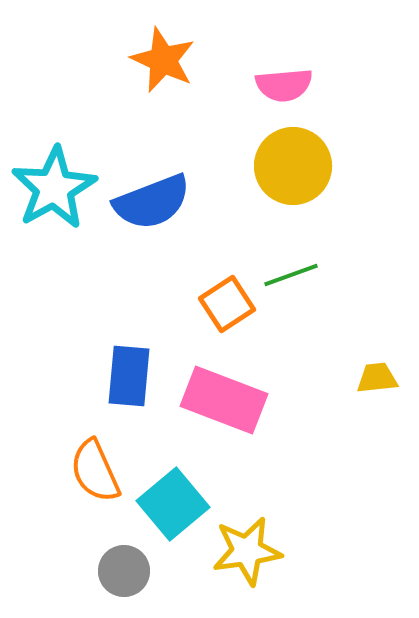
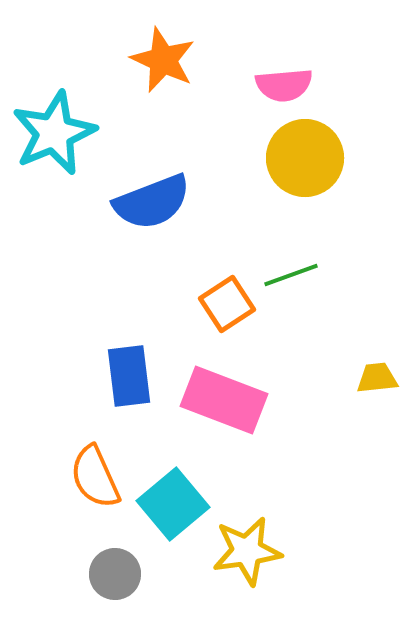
yellow circle: moved 12 px right, 8 px up
cyan star: moved 55 px up; rotated 6 degrees clockwise
blue rectangle: rotated 12 degrees counterclockwise
orange semicircle: moved 6 px down
gray circle: moved 9 px left, 3 px down
